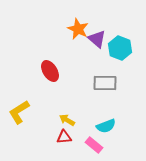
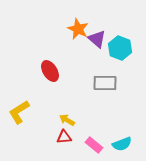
cyan semicircle: moved 16 px right, 18 px down
